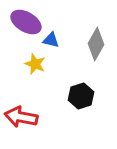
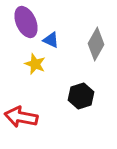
purple ellipse: rotated 36 degrees clockwise
blue triangle: rotated 12 degrees clockwise
